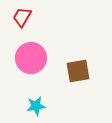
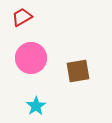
red trapezoid: rotated 30 degrees clockwise
cyan star: rotated 24 degrees counterclockwise
